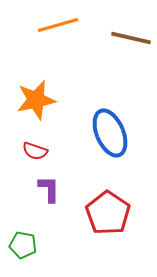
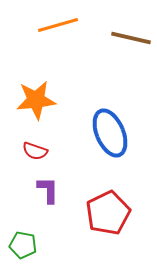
orange star: rotated 6 degrees clockwise
purple L-shape: moved 1 px left, 1 px down
red pentagon: rotated 12 degrees clockwise
